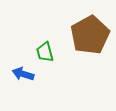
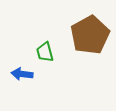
blue arrow: moved 1 px left; rotated 10 degrees counterclockwise
